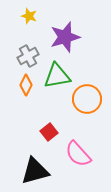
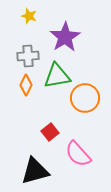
purple star: rotated 16 degrees counterclockwise
gray cross: rotated 25 degrees clockwise
orange circle: moved 2 px left, 1 px up
red square: moved 1 px right
